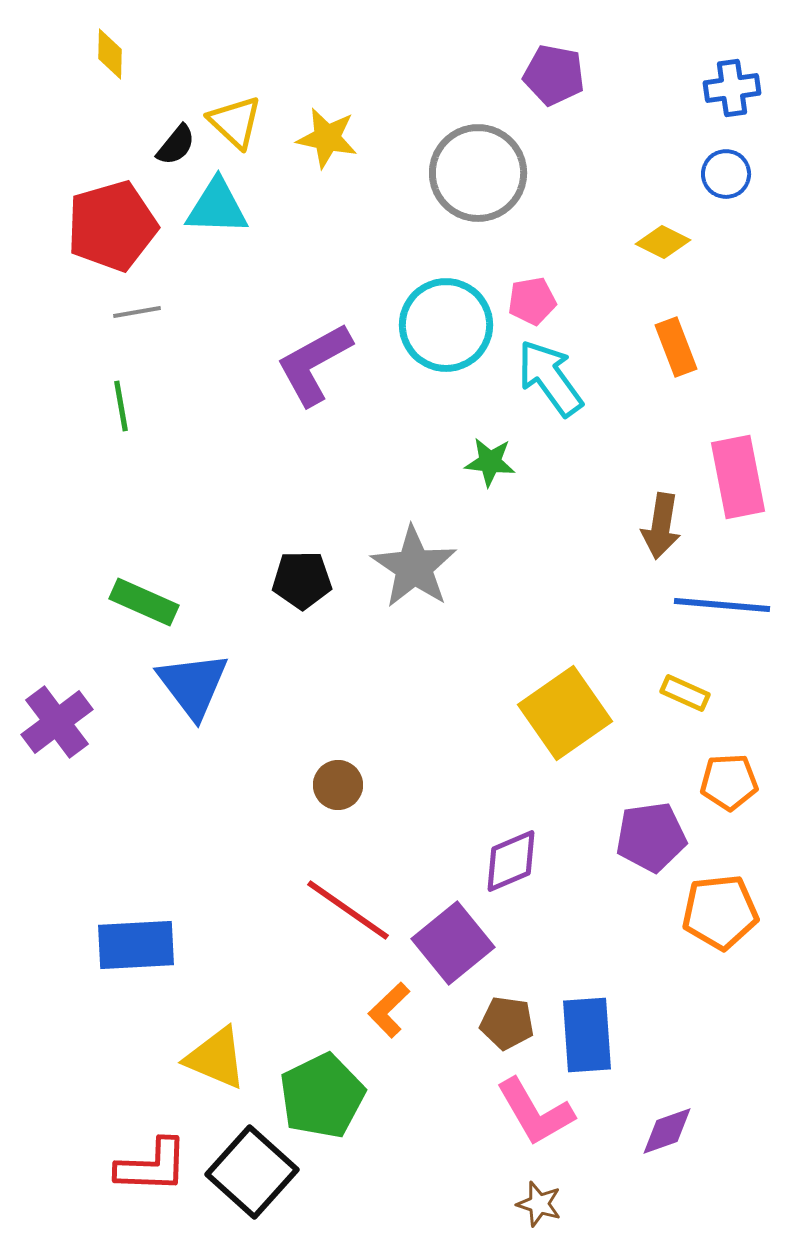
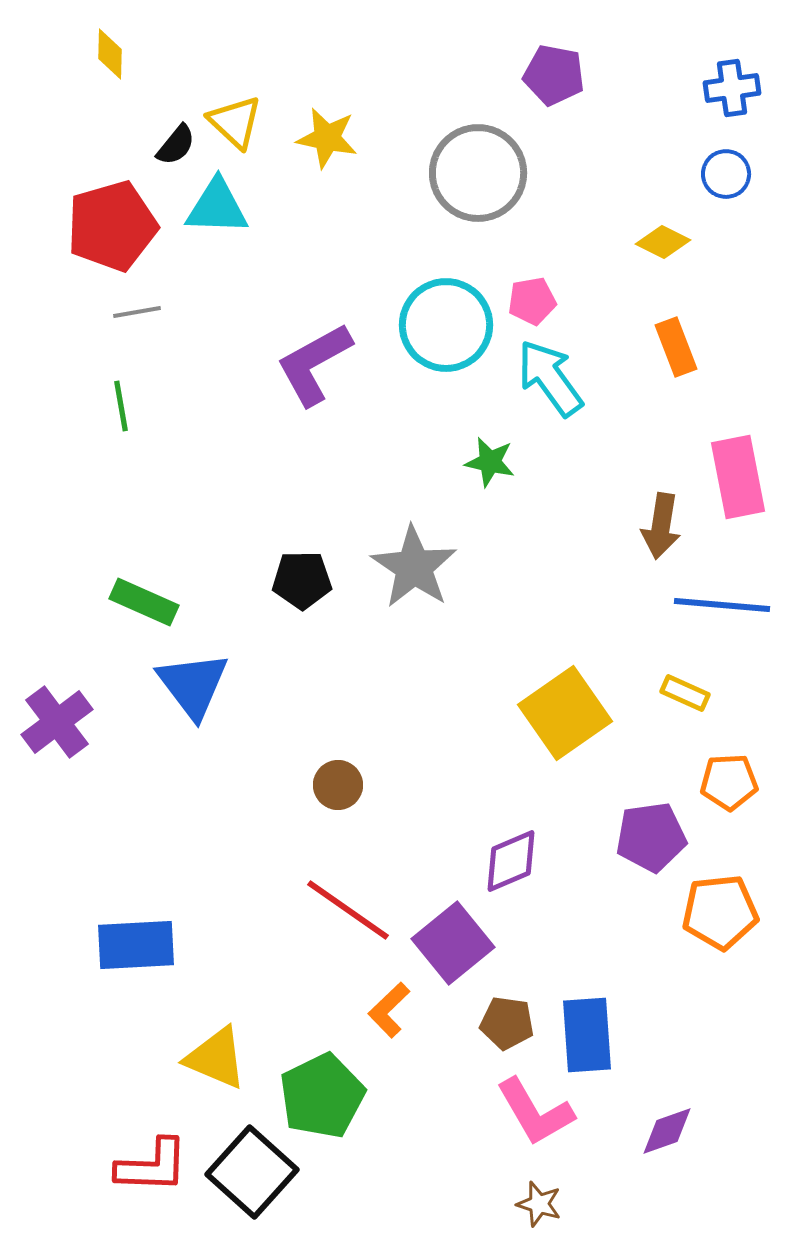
green star at (490, 462): rotated 6 degrees clockwise
